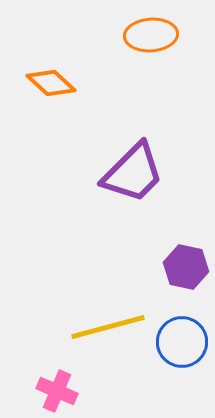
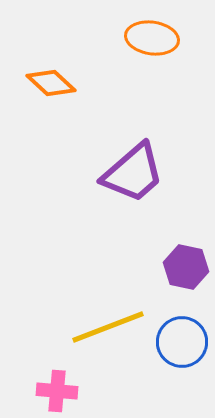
orange ellipse: moved 1 px right, 3 px down; rotated 12 degrees clockwise
purple trapezoid: rotated 4 degrees clockwise
yellow line: rotated 6 degrees counterclockwise
pink cross: rotated 18 degrees counterclockwise
